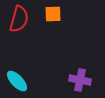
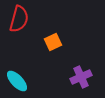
orange square: moved 28 px down; rotated 24 degrees counterclockwise
purple cross: moved 1 px right, 3 px up; rotated 35 degrees counterclockwise
